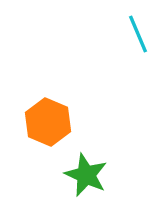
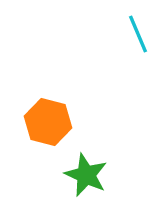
orange hexagon: rotated 9 degrees counterclockwise
